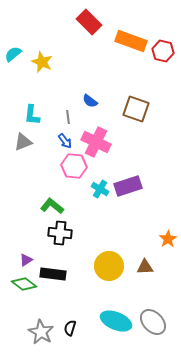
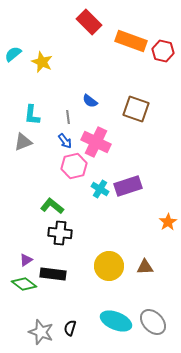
pink hexagon: rotated 20 degrees counterclockwise
orange star: moved 17 px up
gray star: rotated 10 degrees counterclockwise
